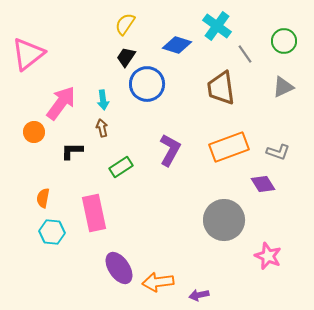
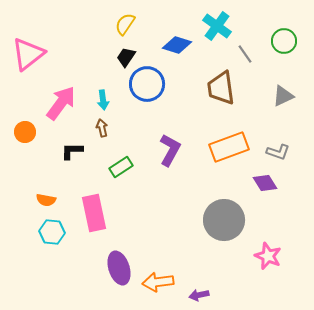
gray triangle: moved 9 px down
orange circle: moved 9 px left
purple diamond: moved 2 px right, 1 px up
orange semicircle: moved 3 px right, 2 px down; rotated 90 degrees counterclockwise
purple ellipse: rotated 16 degrees clockwise
